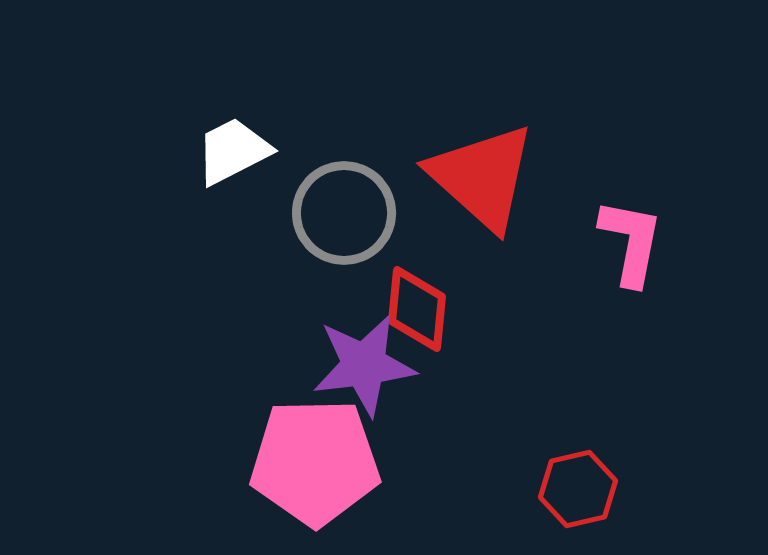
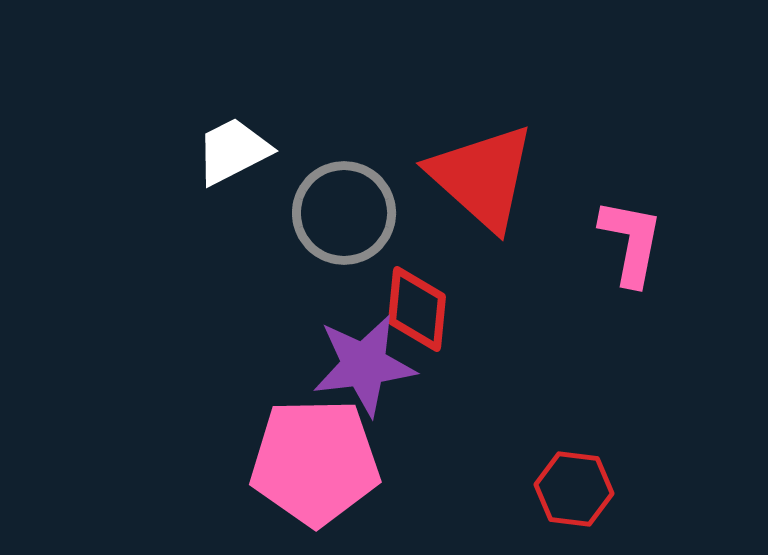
red hexagon: moved 4 px left; rotated 20 degrees clockwise
